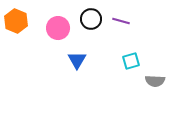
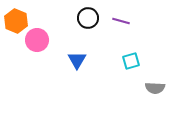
black circle: moved 3 px left, 1 px up
pink circle: moved 21 px left, 12 px down
gray semicircle: moved 7 px down
